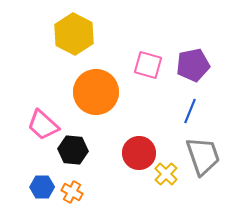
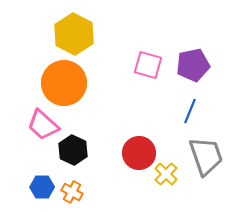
orange circle: moved 32 px left, 9 px up
black hexagon: rotated 20 degrees clockwise
gray trapezoid: moved 3 px right
